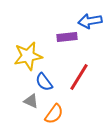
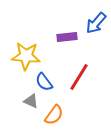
blue arrow: moved 6 px right, 2 px down; rotated 40 degrees counterclockwise
yellow star: moved 2 px left; rotated 16 degrees clockwise
orange semicircle: moved 1 px down
